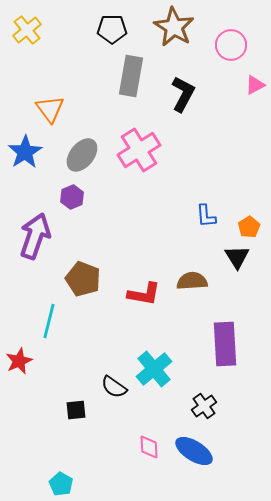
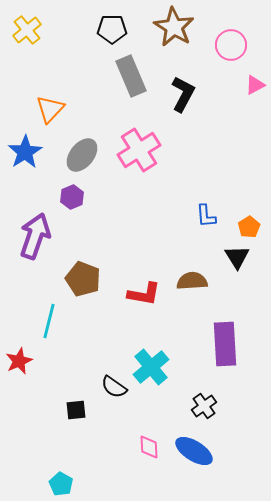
gray rectangle: rotated 33 degrees counterclockwise
orange triangle: rotated 20 degrees clockwise
cyan cross: moved 3 px left, 2 px up
